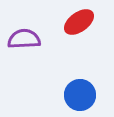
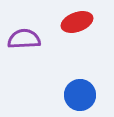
red ellipse: moved 2 px left; rotated 16 degrees clockwise
